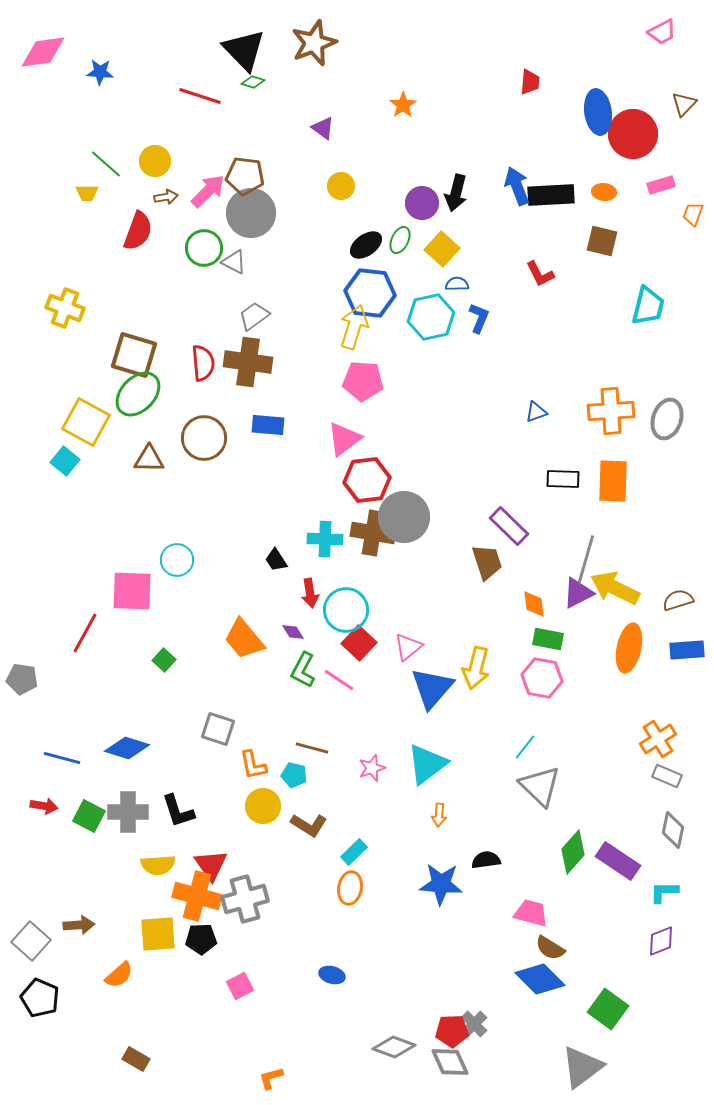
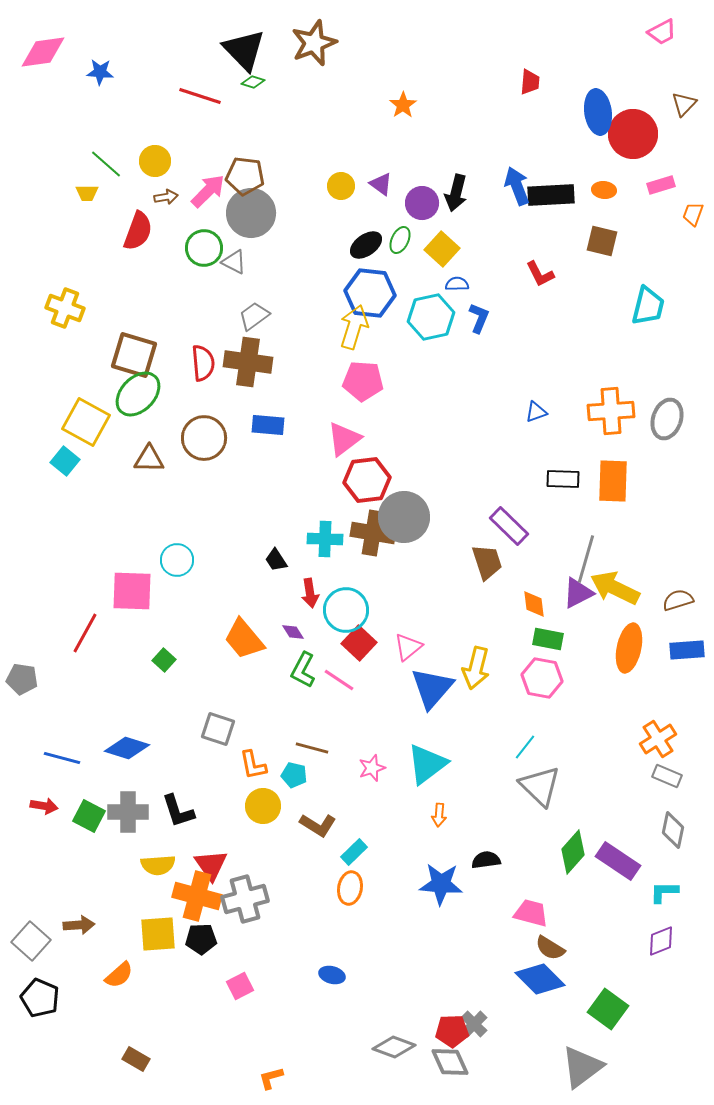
purple triangle at (323, 128): moved 58 px right, 56 px down
orange ellipse at (604, 192): moved 2 px up
brown L-shape at (309, 825): moved 9 px right
